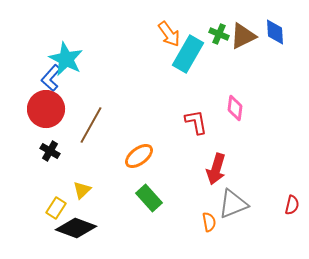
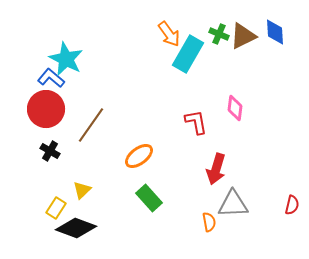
blue L-shape: rotated 88 degrees clockwise
brown line: rotated 6 degrees clockwise
gray triangle: rotated 20 degrees clockwise
